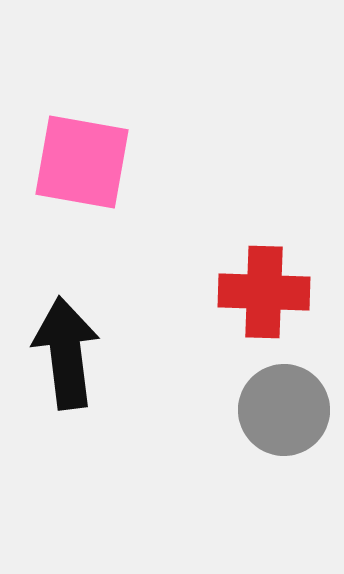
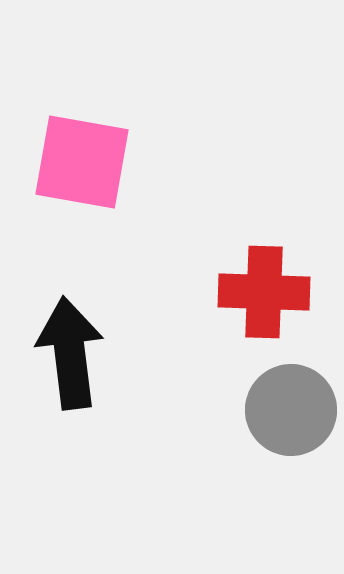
black arrow: moved 4 px right
gray circle: moved 7 px right
